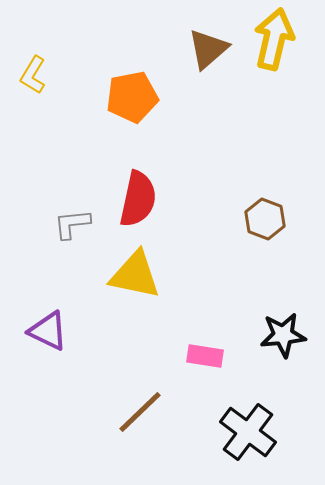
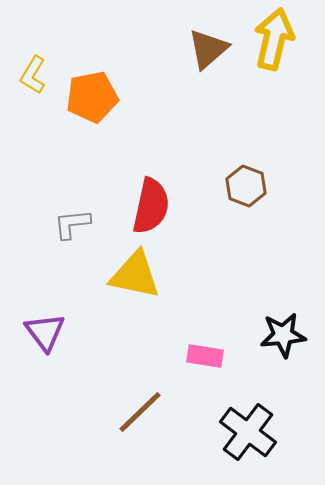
orange pentagon: moved 40 px left
red semicircle: moved 13 px right, 7 px down
brown hexagon: moved 19 px left, 33 px up
purple triangle: moved 3 px left, 1 px down; rotated 27 degrees clockwise
